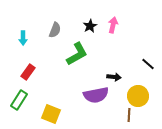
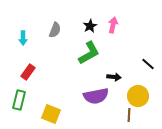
green L-shape: moved 12 px right, 1 px up
purple semicircle: moved 1 px down
green rectangle: rotated 18 degrees counterclockwise
